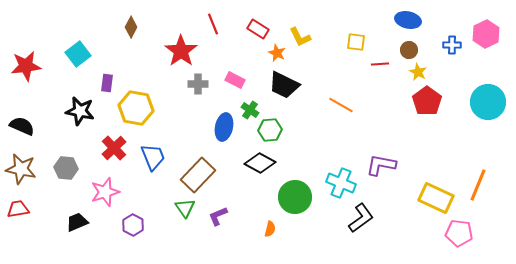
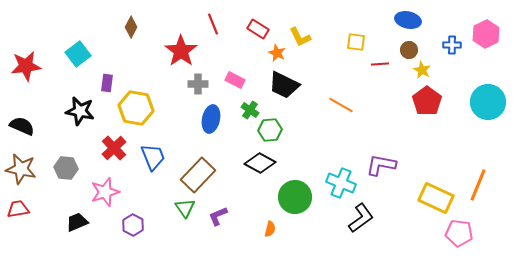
yellow star at (418, 72): moved 4 px right, 2 px up
blue ellipse at (224, 127): moved 13 px left, 8 px up
